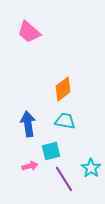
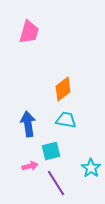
pink trapezoid: rotated 115 degrees counterclockwise
cyan trapezoid: moved 1 px right, 1 px up
purple line: moved 8 px left, 4 px down
